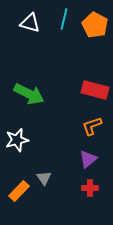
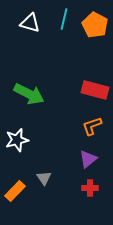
orange rectangle: moved 4 px left
